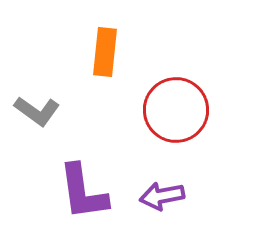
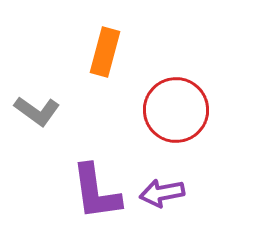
orange rectangle: rotated 9 degrees clockwise
purple L-shape: moved 13 px right
purple arrow: moved 3 px up
